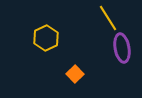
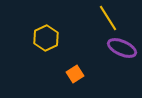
purple ellipse: rotated 56 degrees counterclockwise
orange square: rotated 12 degrees clockwise
